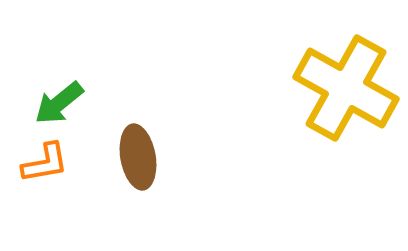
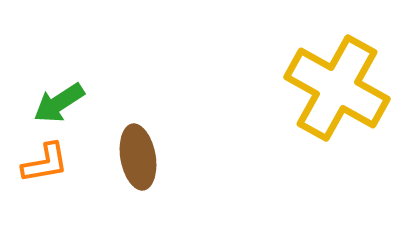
yellow cross: moved 9 px left
green arrow: rotated 6 degrees clockwise
